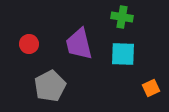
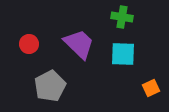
purple trapezoid: rotated 148 degrees clockwise
